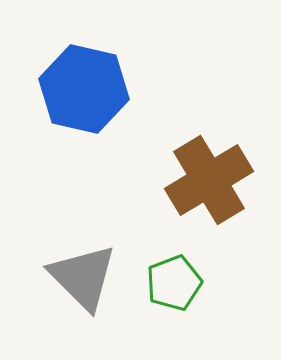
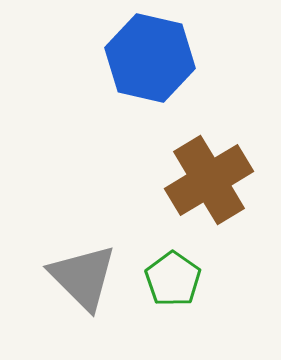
blue hexagon: moved 66 px right, 31 px up
green pentagon: moved 1 px left, 4 px up; rotated 16 degrees counterclockwise
